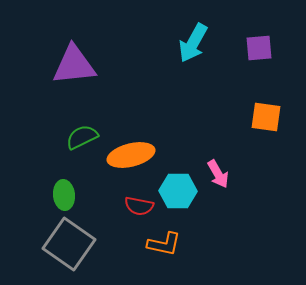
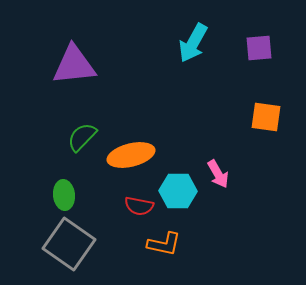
green semicircle: rotated 20 degrees counterclockwise
